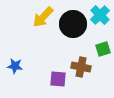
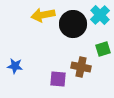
yellow arrow: moved 2 px up; rotated 35 degrees clockwise
